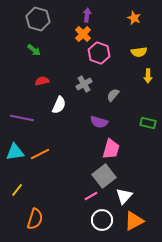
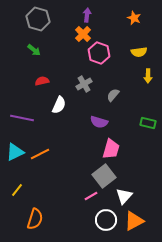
cyan triangle: rotated 18 degrees counterclockwise
white circle: moved 4 px right
